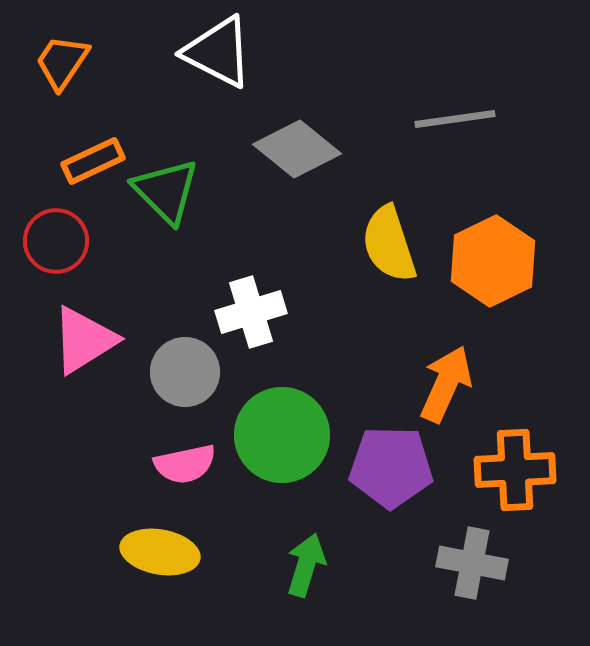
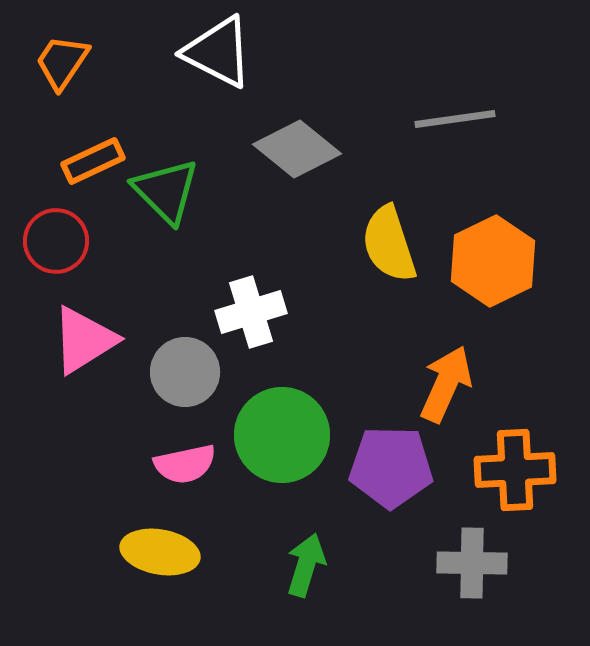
gray cross: rotated 10 degrees counterclockwise
